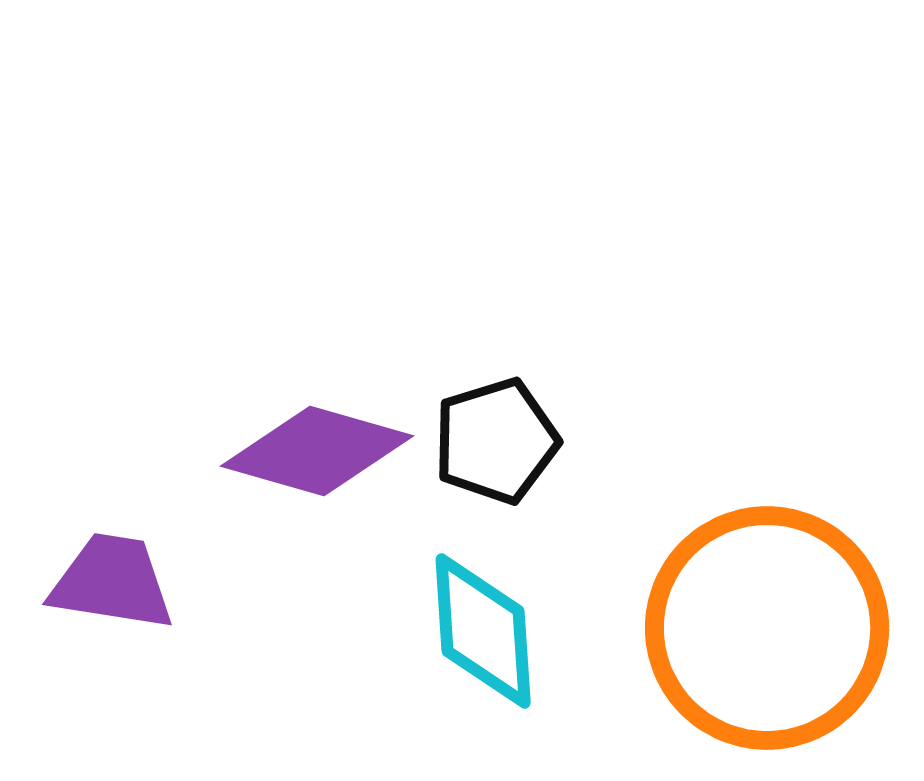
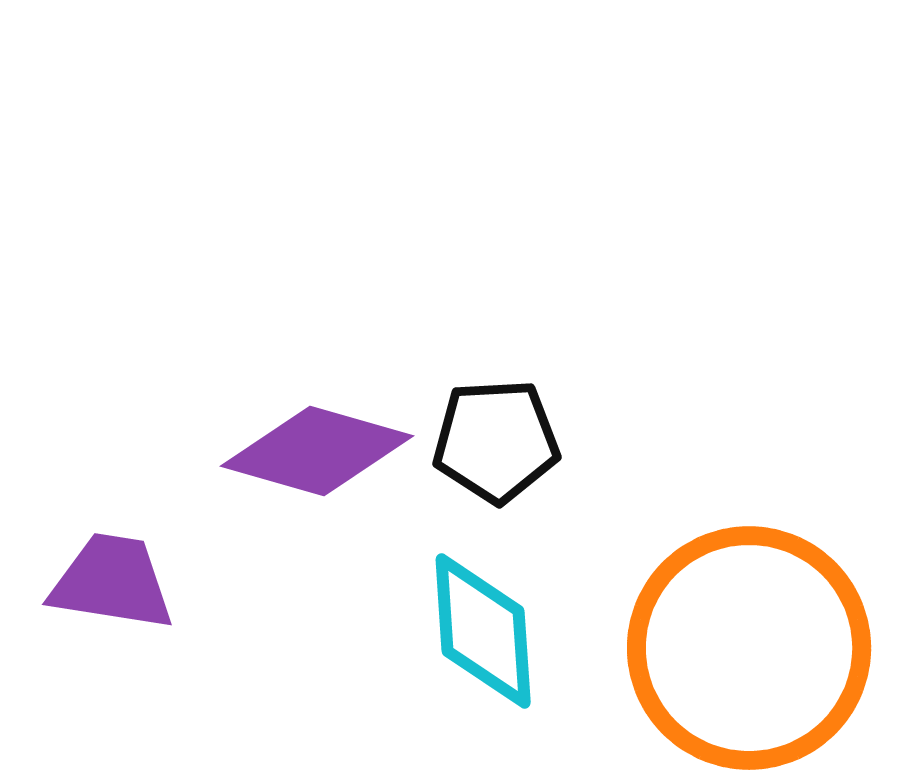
black pentagon: rotated 14 degrees clockwise
orange circle: moved 18 px left, 20 px down
